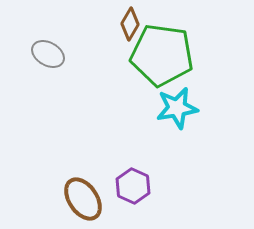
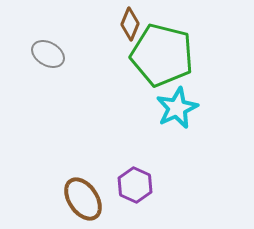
brown diamond: rotated 8 degrees counterclockwise
green pentagon: rotated 6 degrees clockwise
cyan star: rotated 15 degrees counterclockwise
purple hexagon: moved 2 px right, 1 px up
